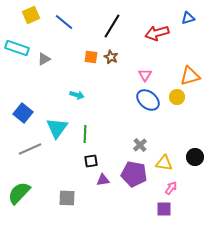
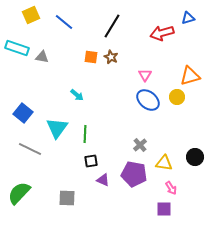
red arrow: moved 5 px right
gray triangle: moved 2 px left, 2 px up; rotated 40 degrees clockwise
cyan arrow: rotated 24 degrees clockwise
gray line: rotated 50 degrees clockwise
purple triangle: rotated 32 degrees clockwise
pink arrow: rotated 112 degrees clockwise
